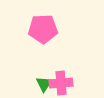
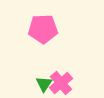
pink cross: rotated 35 degrees counterclockwise
